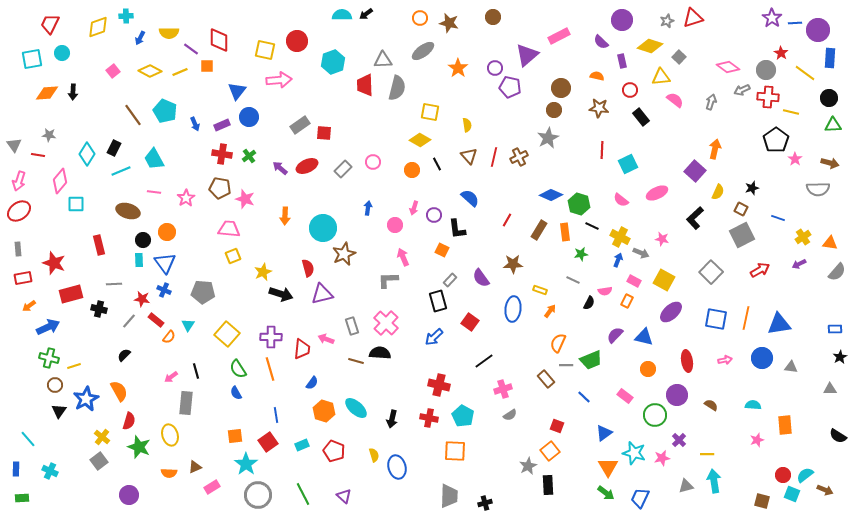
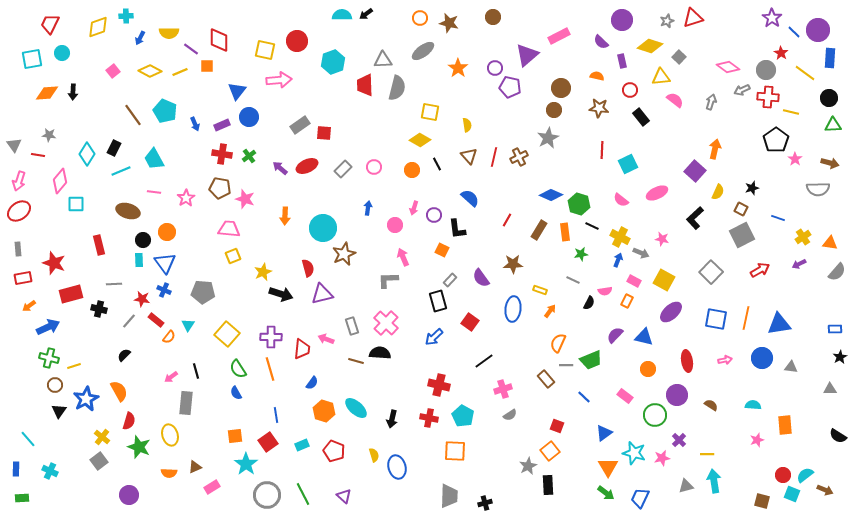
blue line at (795, 23): moved 1 px left, 9 px down; rotated 48 degrees clockwise
pink circle at (373, 162): moved 1 px right, 5 px down
gray circle at (258, 495): moved 9 px right
